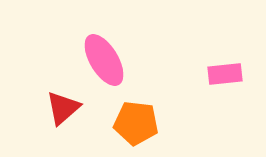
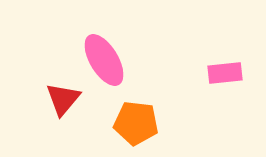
pink rectangle: moved 1 px up
red triangle: moved 9 px up; rotated 9 degrees counterclockwise
